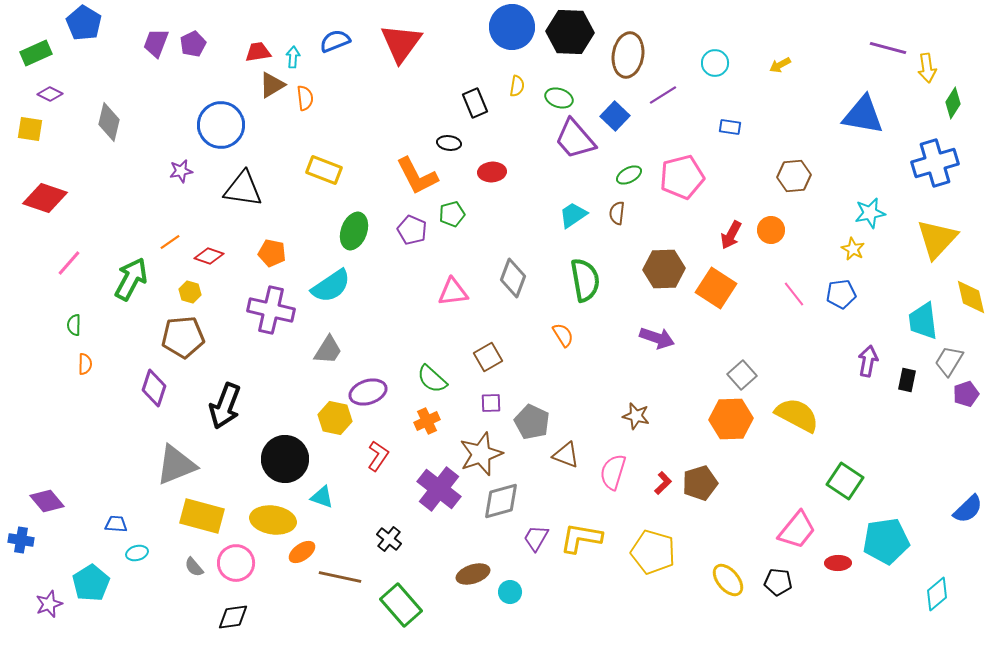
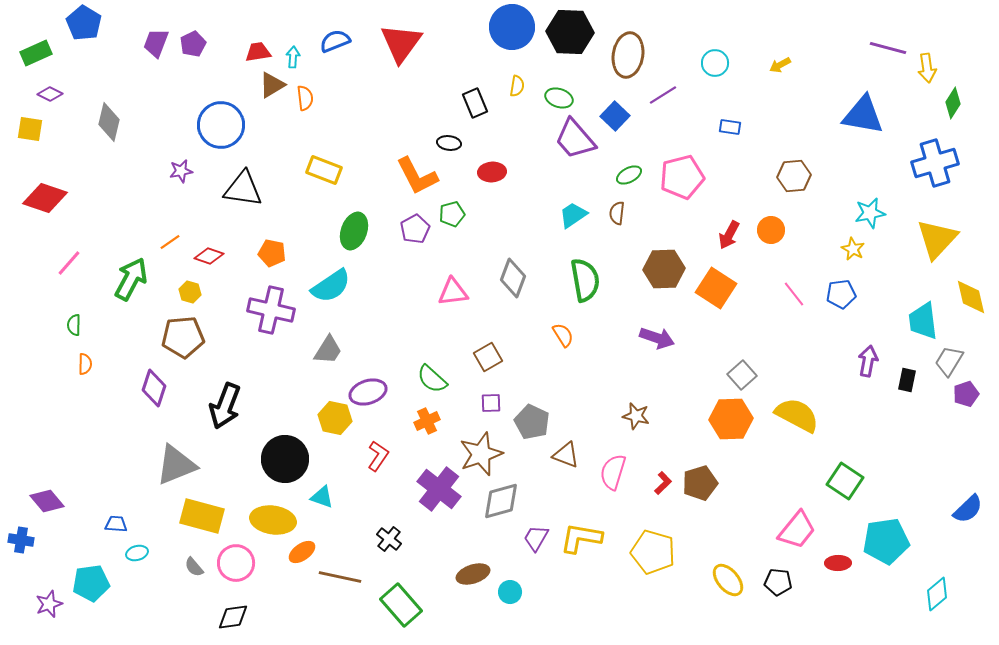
purple pentagon at (412, 230): moved 3 px right, 1 px up; rotated 20 degrees clockwise
red arrow at (731, 235): moved 2 px left
cyan pentagon at (91, 583): rotated 24 degrees clockwise
